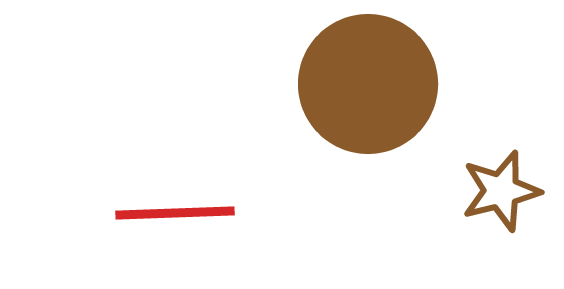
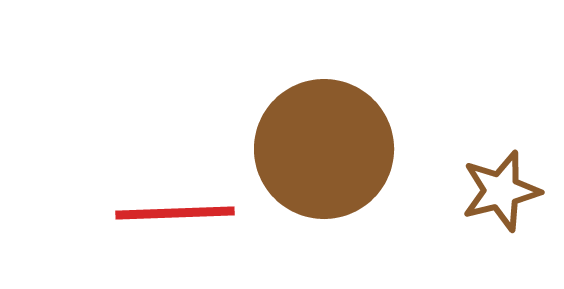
brown circle: moved 44 px left, 65 px down
